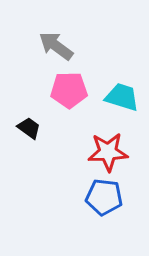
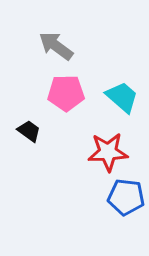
pink pentagon: moved 3 px left, 3 px down
cyan trapezoid: rotated 24 degrees clockwise
black trapezoid: moved 3 px down
blue pentagon: moved 22 px right
